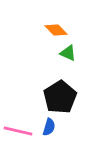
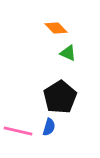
orange diamond: moved 2 px up
